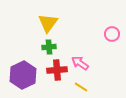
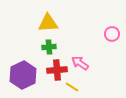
yellow triangle: rotated 50 degrees clockwise
yellow line: moved 9 px left
